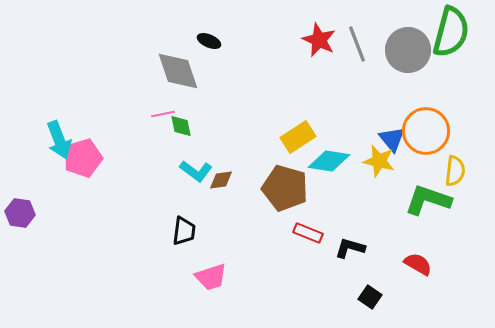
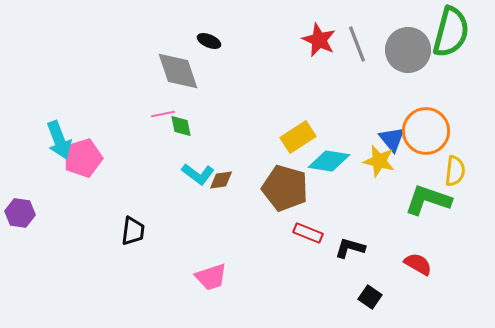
cyan L-shape: moved 2 px right, 3 px down
black trapezoid: moved 51 px left
